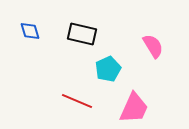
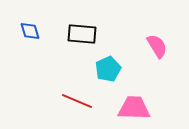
black rectangle: rotated 8 degrees counterclockwise
pink semicircle: moved 4 px right
pink trapezoid: rotated 112 degrees counterclockwise
